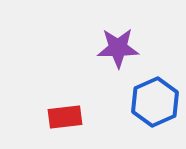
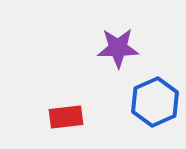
red rectangle: moved 1 px right
